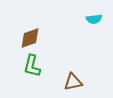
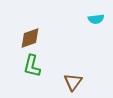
cyan semicircle: moved 2 px right
brown triangle: rotated 42 degrees counterclockwise
